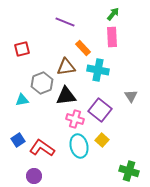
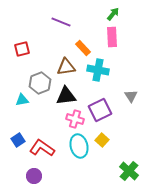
purple line: moved 4 px left
gray hexagon: moved 2 px left
purple square: rotated 25 degrees clockwise
green cross: rotated 24 degrees clockwise
